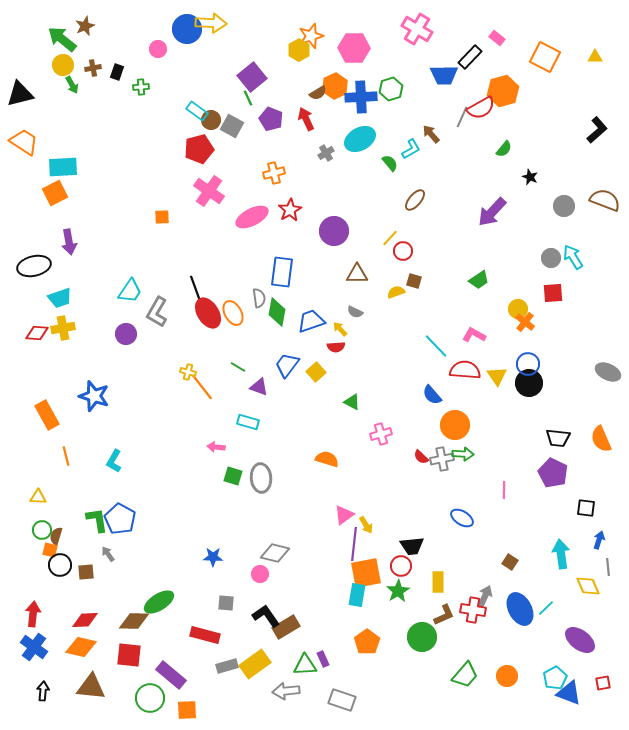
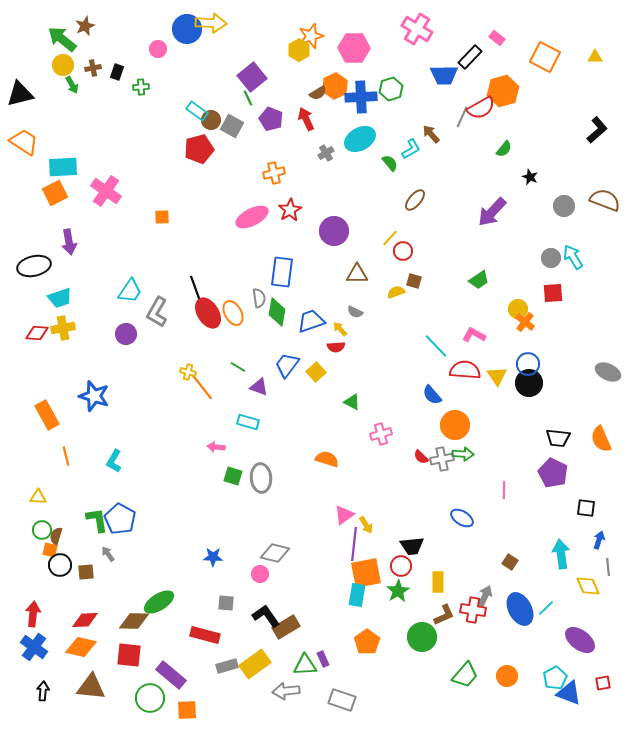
pink cross at (209, 191): moved 103 px left
